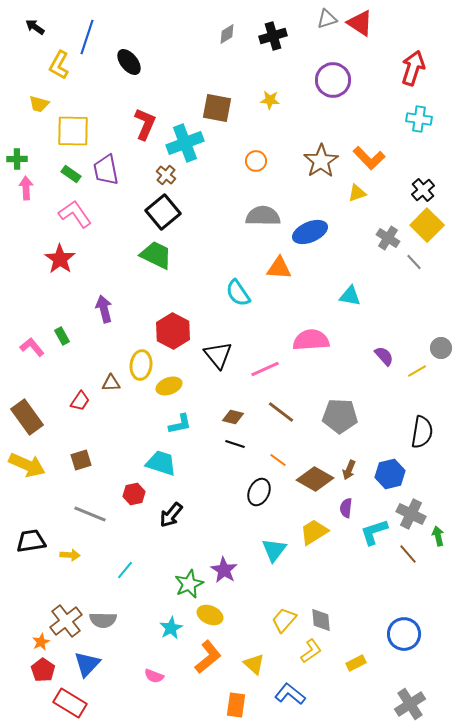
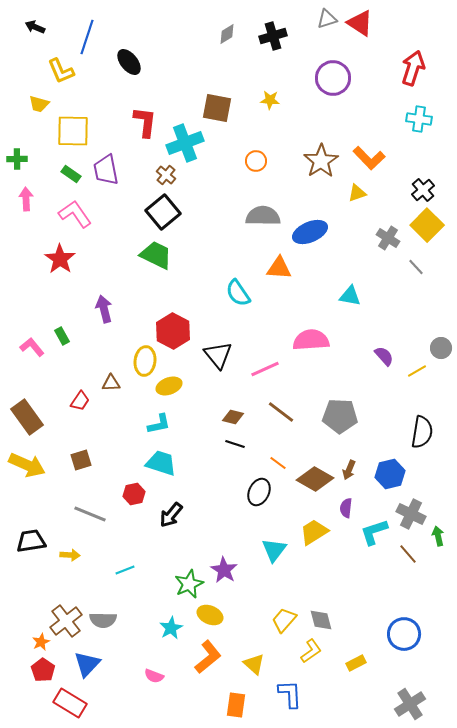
black arrow at (35, 27): rotated 12 degrees counterclockwise
yellow L-shape at (59, 65): moved 2 px right, 6 px down; rotated 52 degrees counterclockwise
purple circle at (333, 80): moved 2 px up
red L-shape at (145, 124): moved 2 px up; rotated 16 degrees counterclockwise
pink arrow at (26, 188): moved 11 px down
gray line at (414, 262): moved 2 px right, 5 px down
yellow ellipse at (141, 365): moved 4 px right, 4 px up
cyan L-shape at (180, 424): moved 21 px left
orange line at (278, 460): moved 3 px down
cyan line at (125, 570): rotated 30 degrees clockwise
gray diamond at (321, 620): rotated 10 degrees counterclockwise
blue L-shape at (290, 694): rotated 48 degrees clockwise
